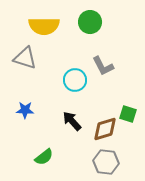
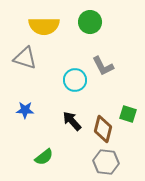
brown diamond: moved 2 px left; rotated 60 degrees counterclockwise
